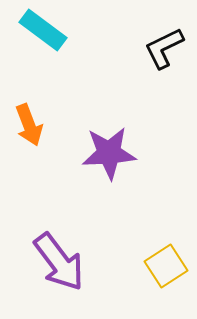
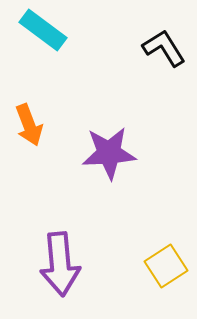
black L-shape: rotated 84 degrees clockwise
purple arrow: moved 1 px right, 2 px down; rotated 32 degrees clockwise
